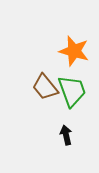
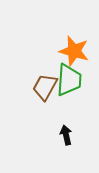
brown trapezoid: rotated 68 degrees clockwise
green trapezoid: moved 3 px left, 11 px up; rotated 24 degrees clockwise
